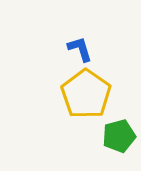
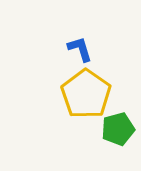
green pentagon: moved 1 px left, 7 px up
